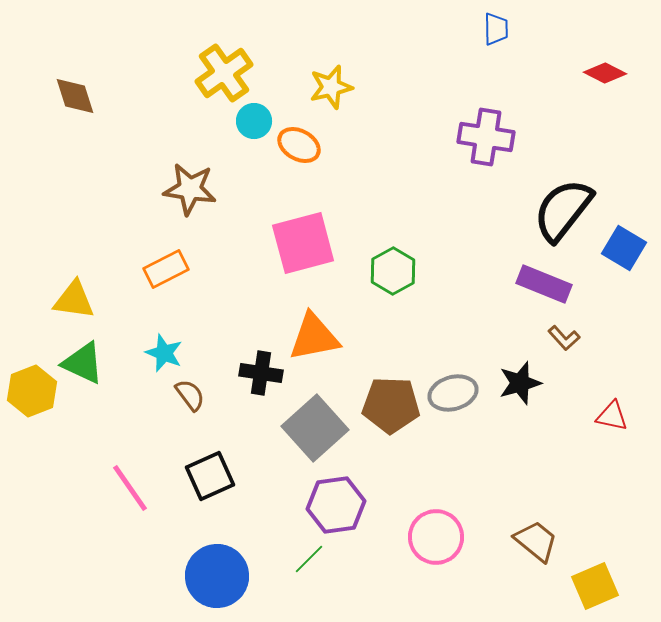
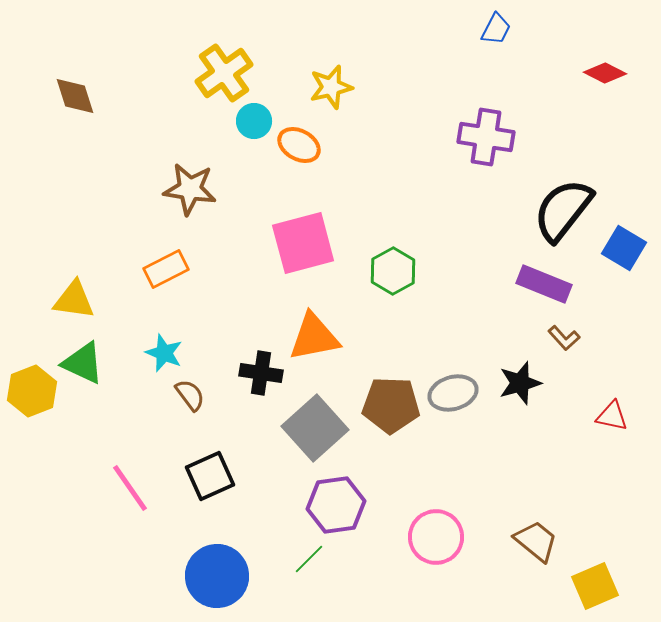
blue trapezoid: rotated 28 degrees clockwise
